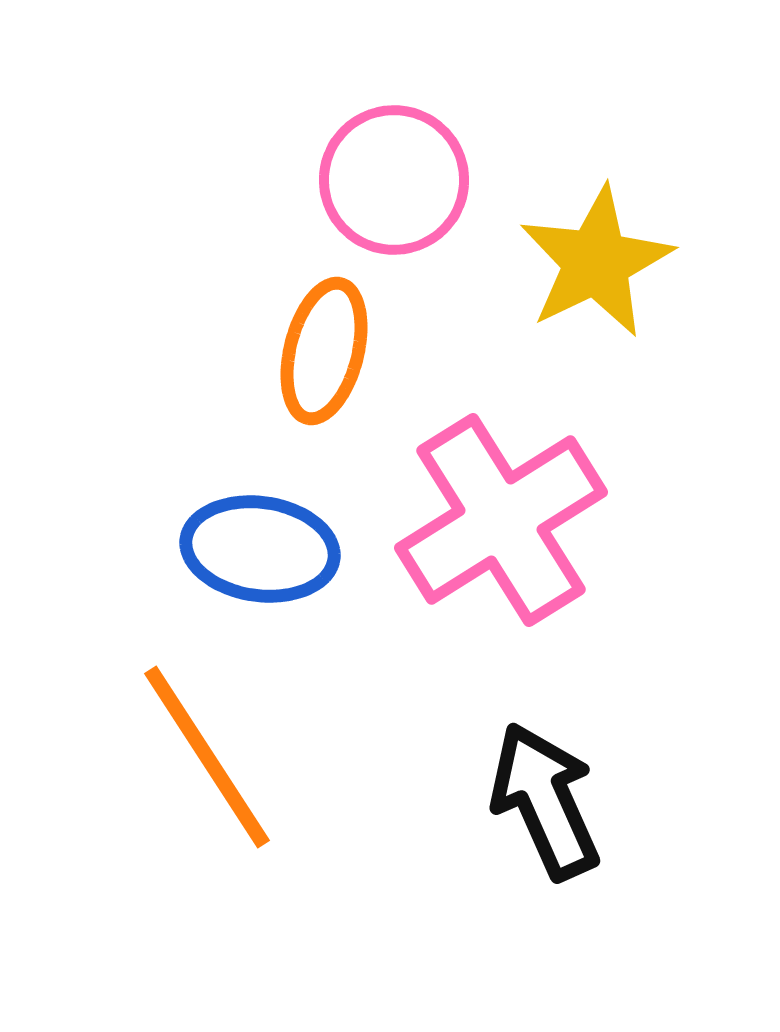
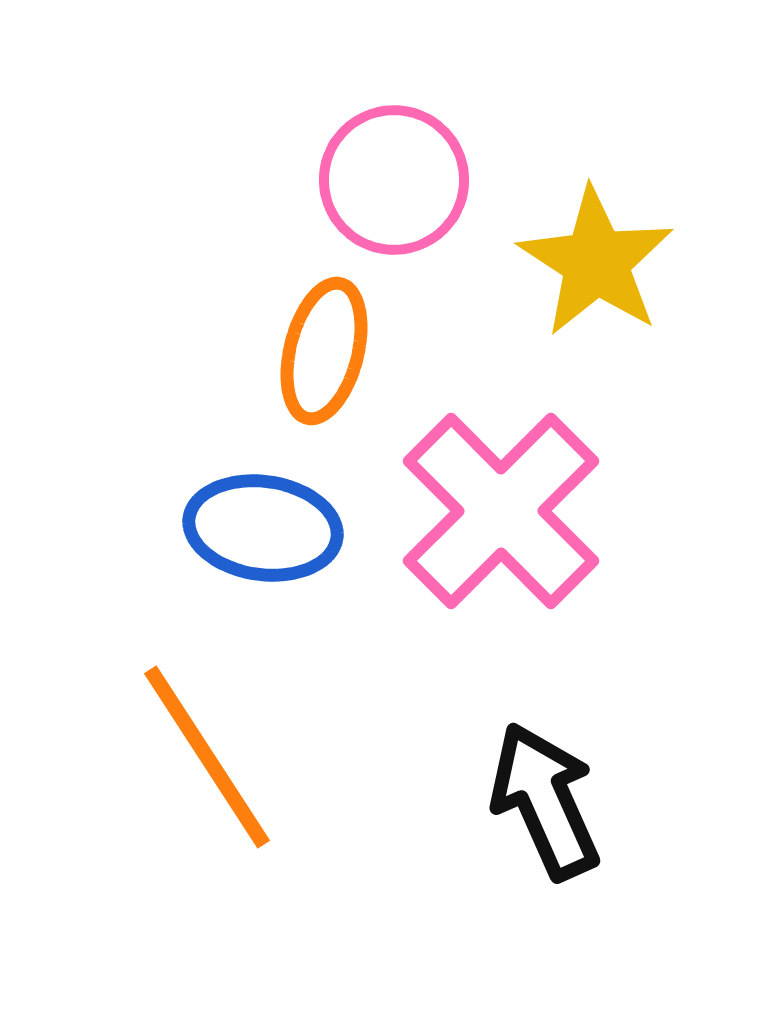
yellow star: rotated 13 degrees counterclockwise
pink cross: moved 9 px up; rotated 13 degrees counterclockwise
blue ellipse: moved 3 px right, 21 px up
